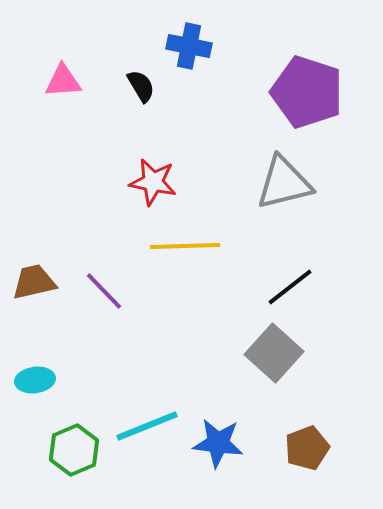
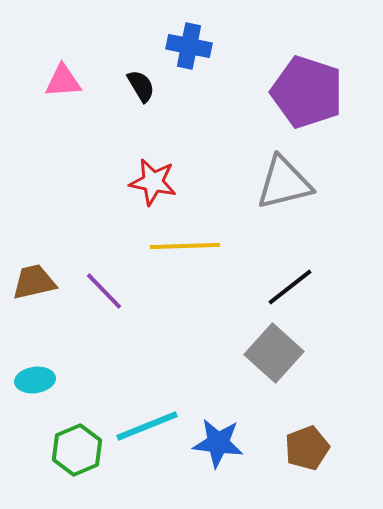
green hexagon: moved 3 px right
